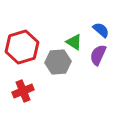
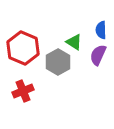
blue semicircle: rotated 132 degrees counterclockwise
red hexagon: moved 1 px right, 1 px down; rotated 20 degrees counterclockwise
gray hexagon: rotated 25 degrees counterclockwise
